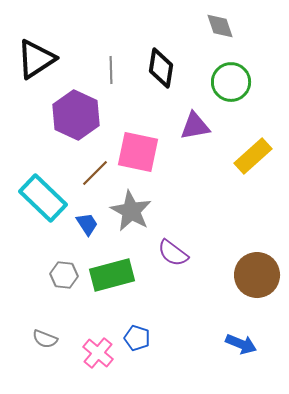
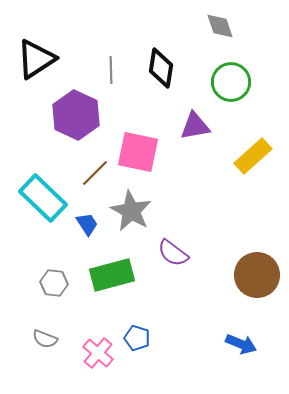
gray hexagon: moved 10 px left, 8 px down
